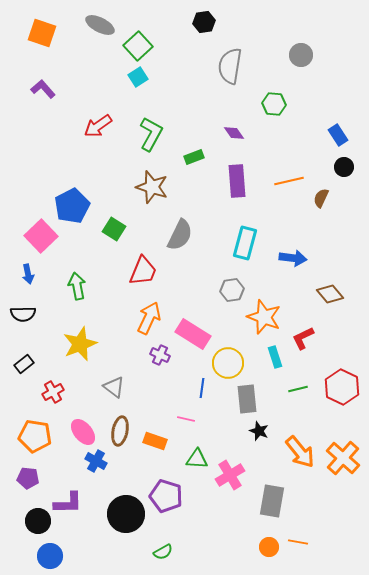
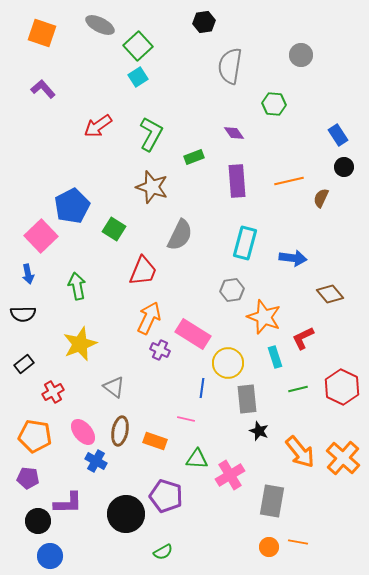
purple cross at (160, 355): moved 5 px up
